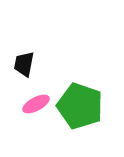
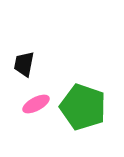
green pentagon: moved 3 px right, 1 px down
